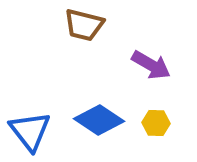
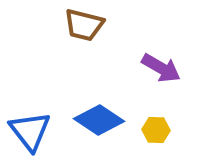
purple arrow: moved 10 px right, 3 px down
yellow hexagon: moved 7 px down
